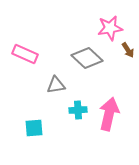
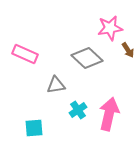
cyan cross: rotated 30 degrees counterclockwise
